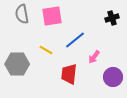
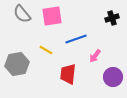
gray semicircle: rotated 30 degrees counterclockwise
blue line: moved 1 px right, 1 px up; rotated 20 degrees clockwise
pink arrow: moved 1 px right, 1 px up
gray hexagon: rotated 10 degrees counterclockwise
red trapezoid: moved 1 px left
